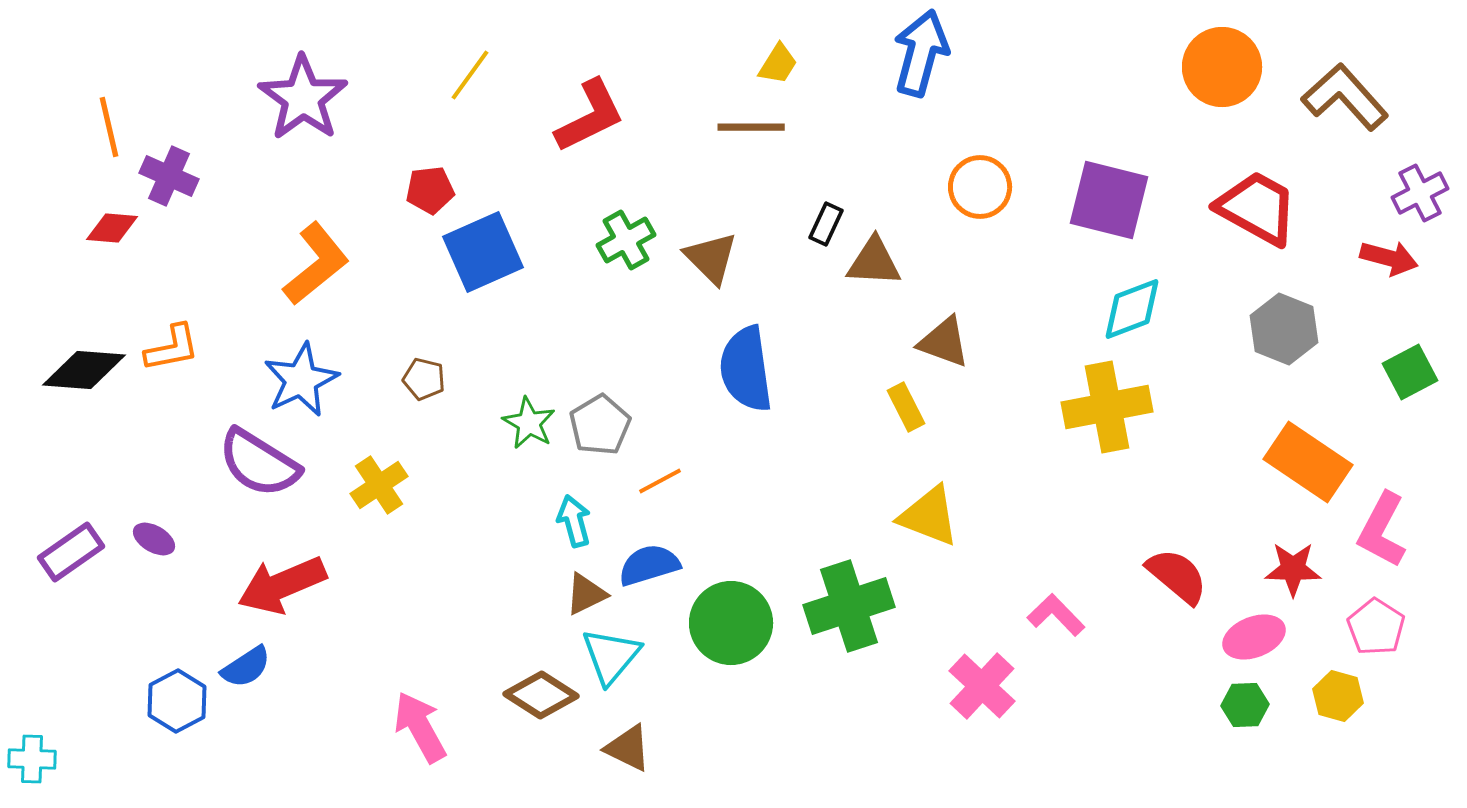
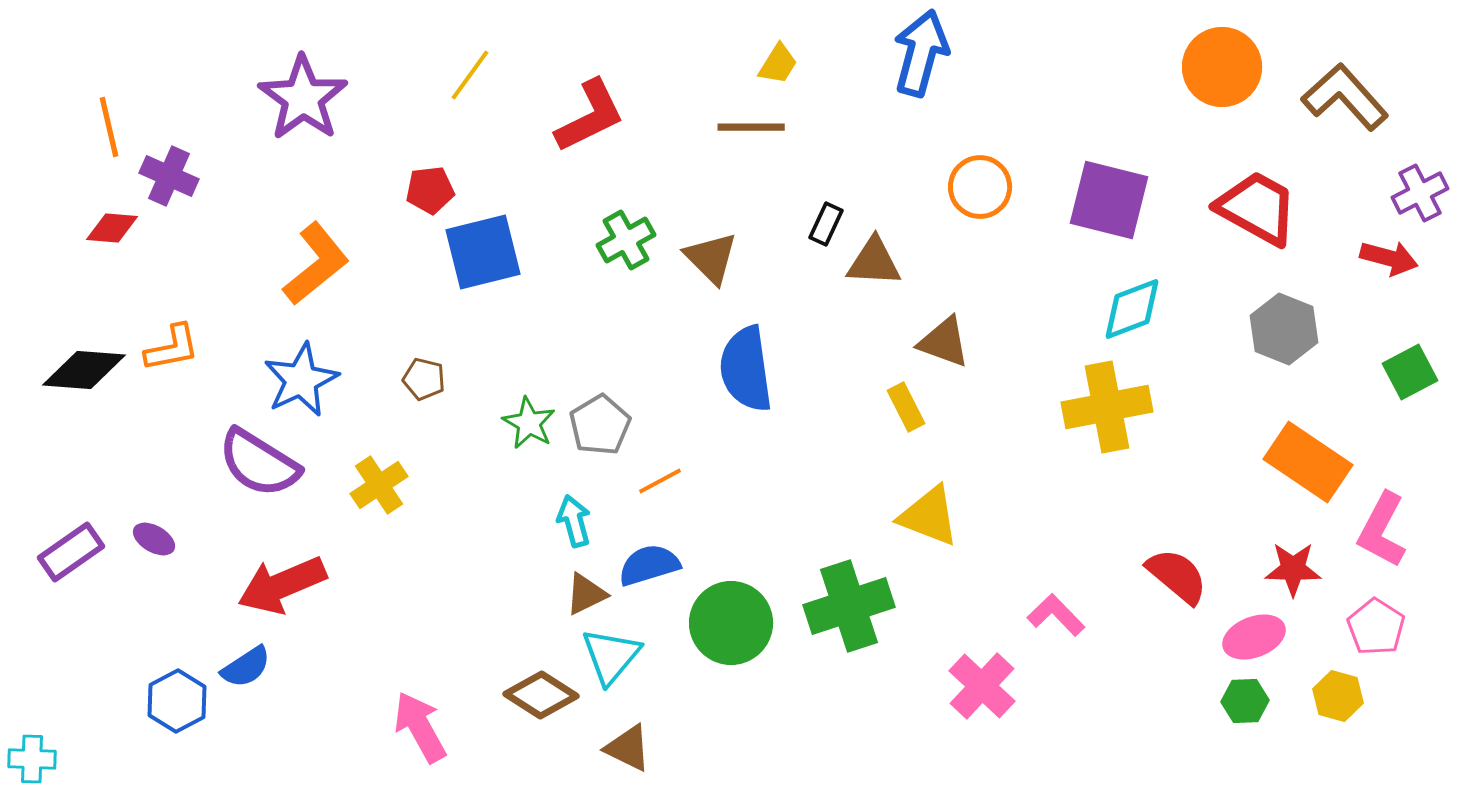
blue square at (483, 252): rotated 10 degrees clockwise
green hexagon at (1245, 705): moved 4 px up
